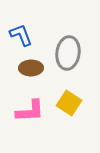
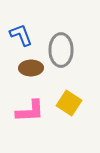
gray ellipse: moved 7 px left, 3 px up; rotated 8 degrees counterclockwise
